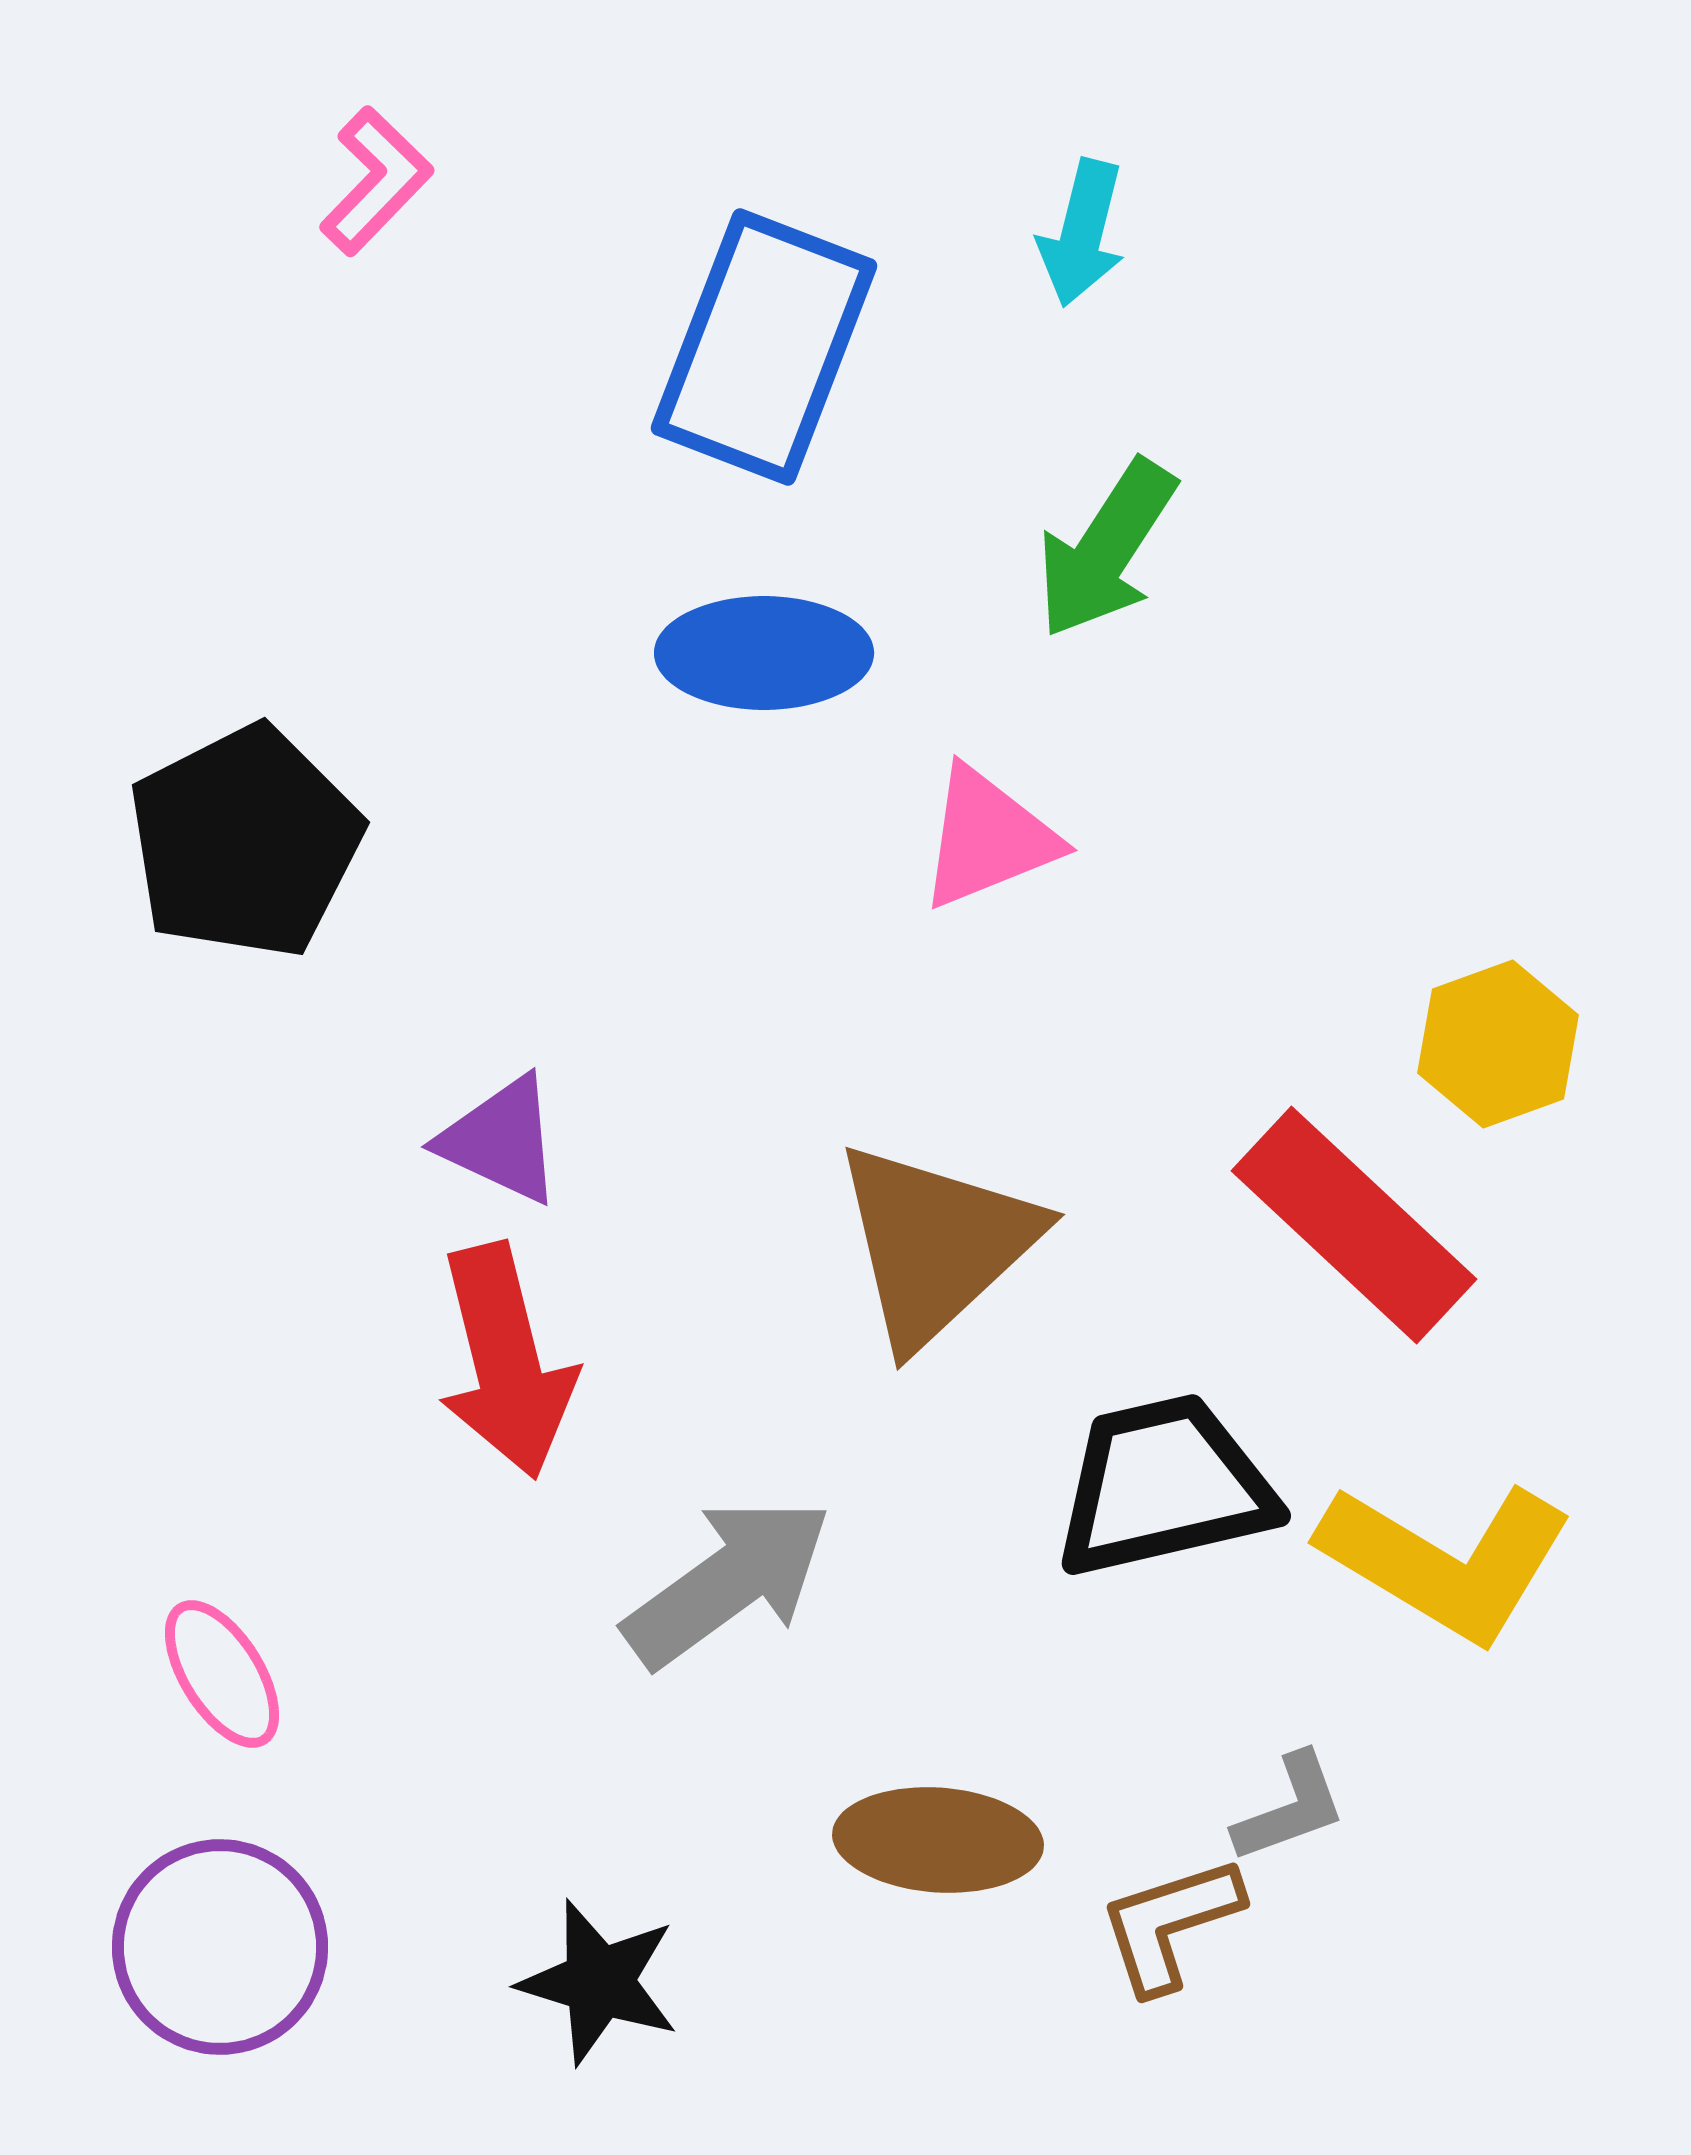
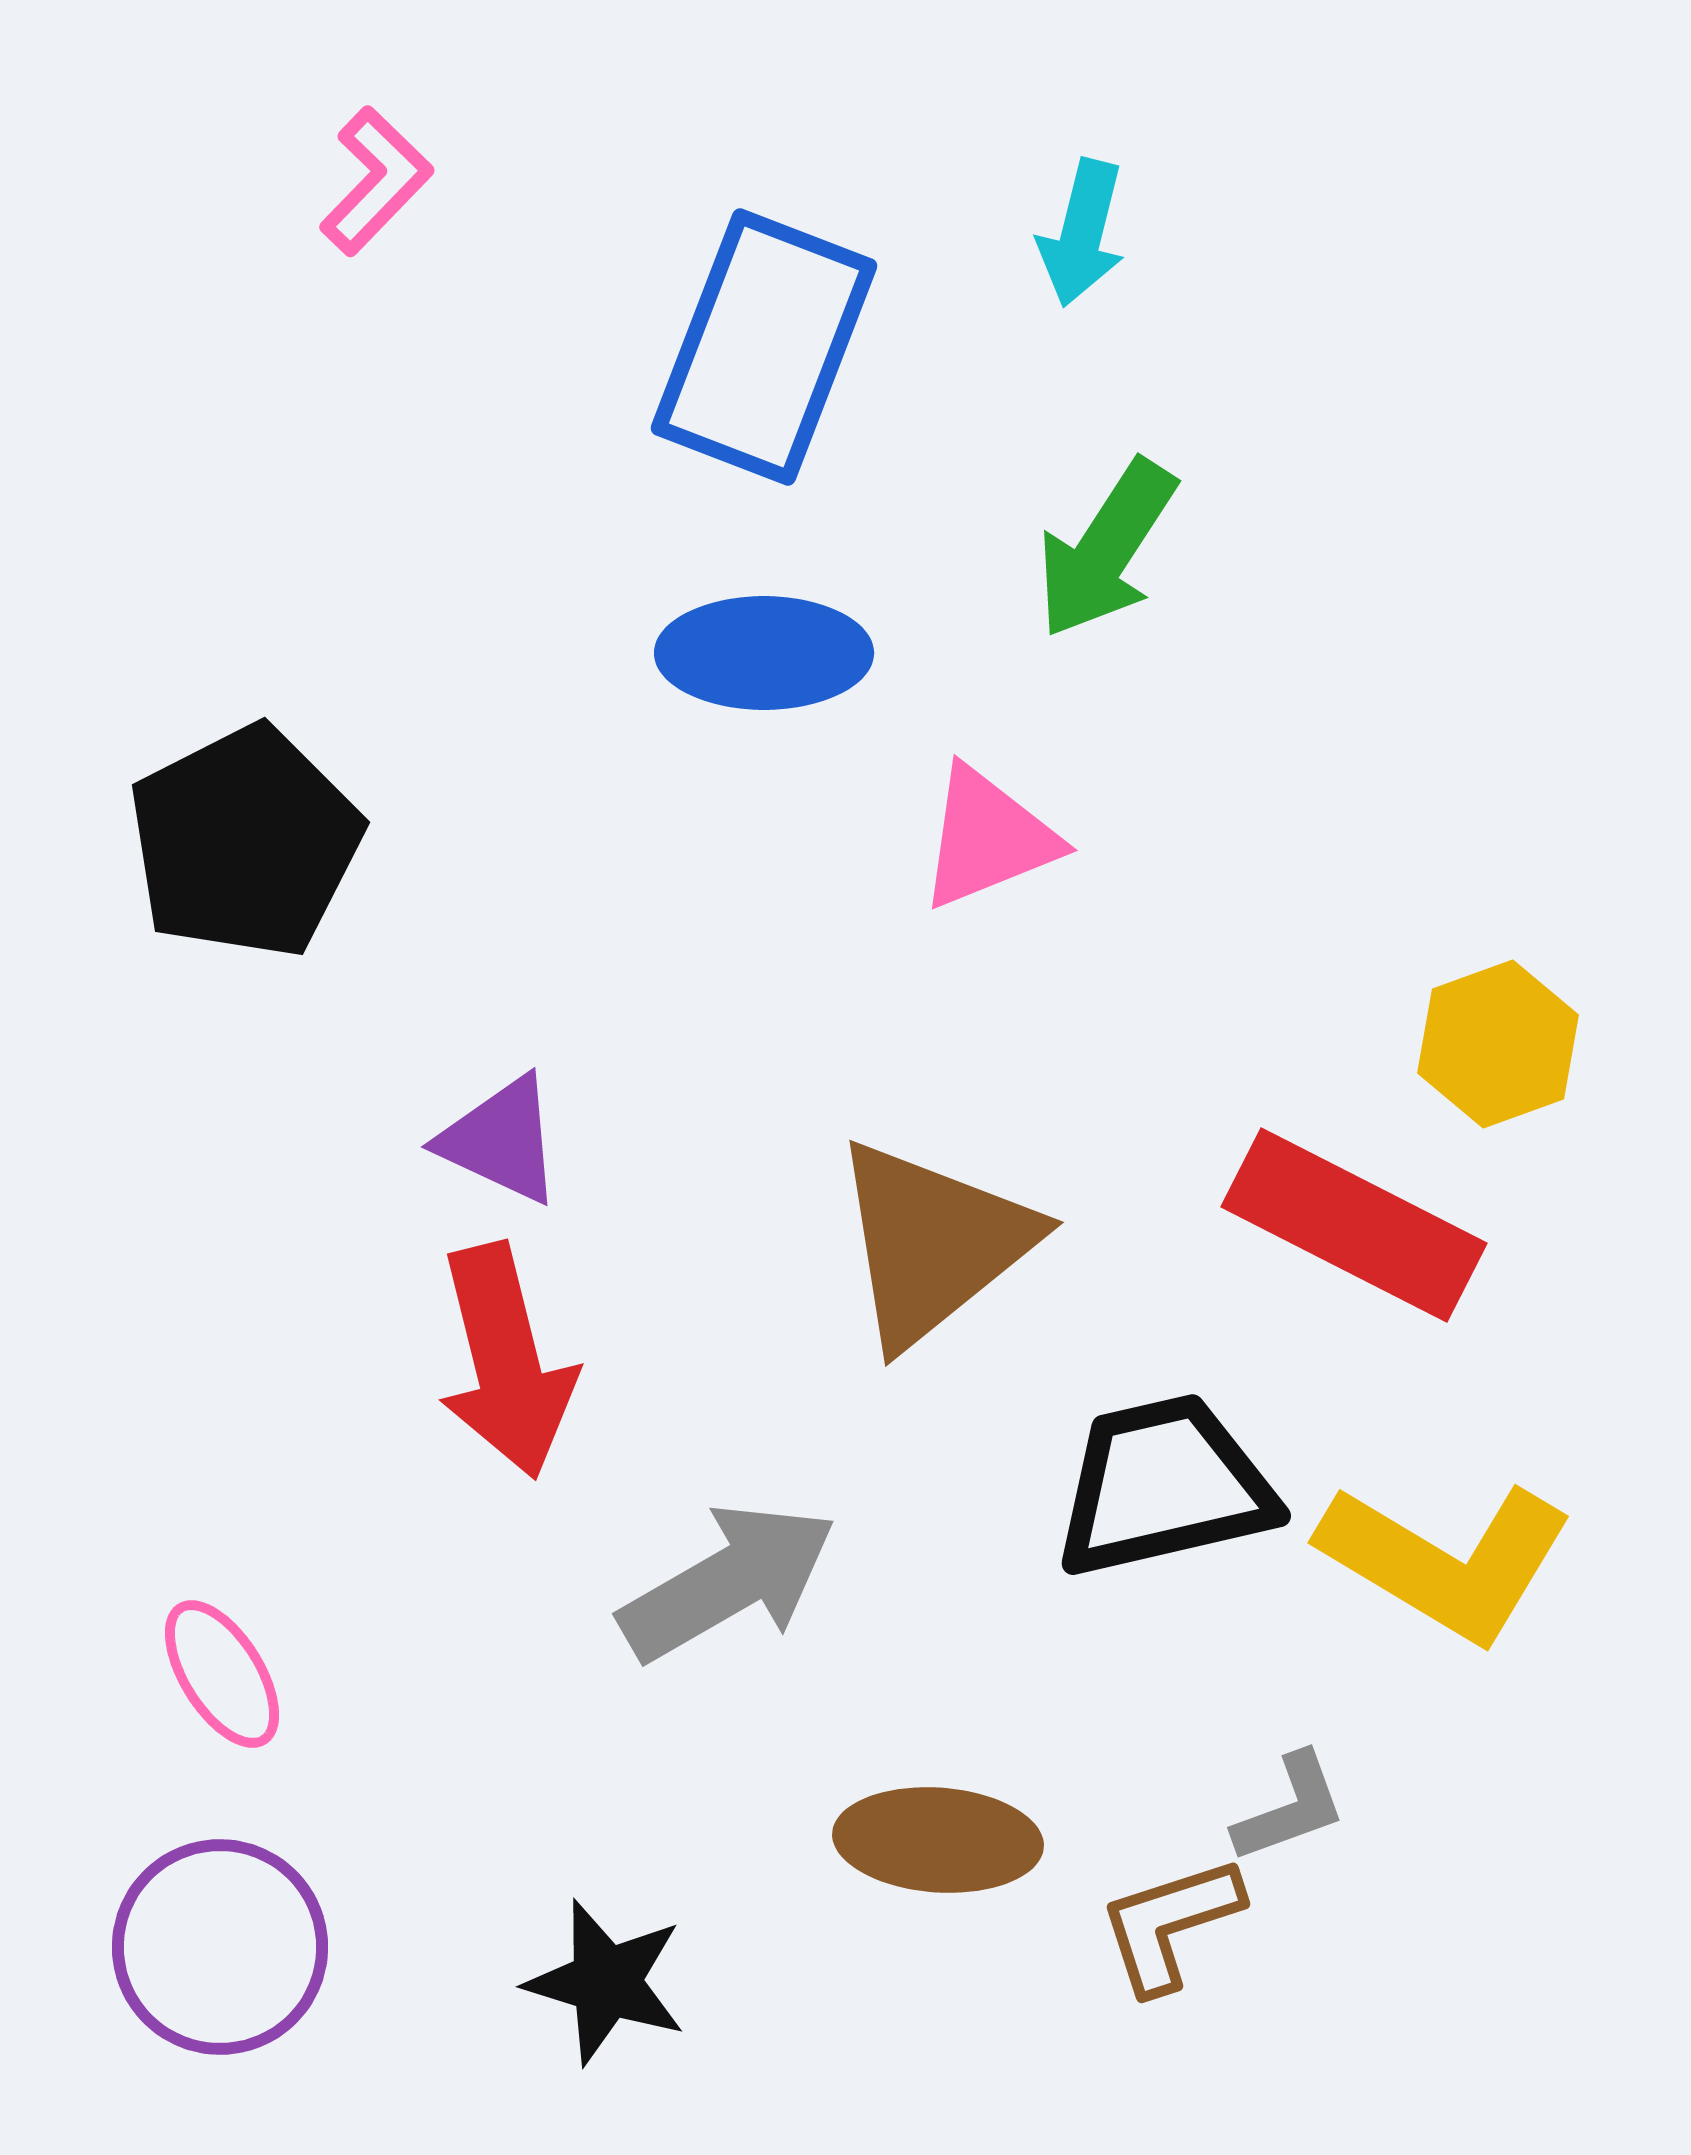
red rectangle: rotated 16 degrees counterclockwise
brown triangle: moved 3 px left, 1 px up; rotated 4 degrees clockwise
gray arrow: rotated 6 degrees clockwise
black star: moved 7 px right
